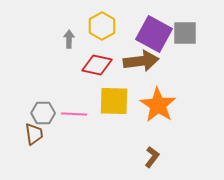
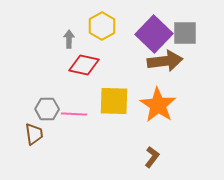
purple square: rotated 15 degrees clockwise
brown arrow: moved 24 px right
red diamond: moved 13 px left
gray hexagon: moved 4 px right, 4 px up
